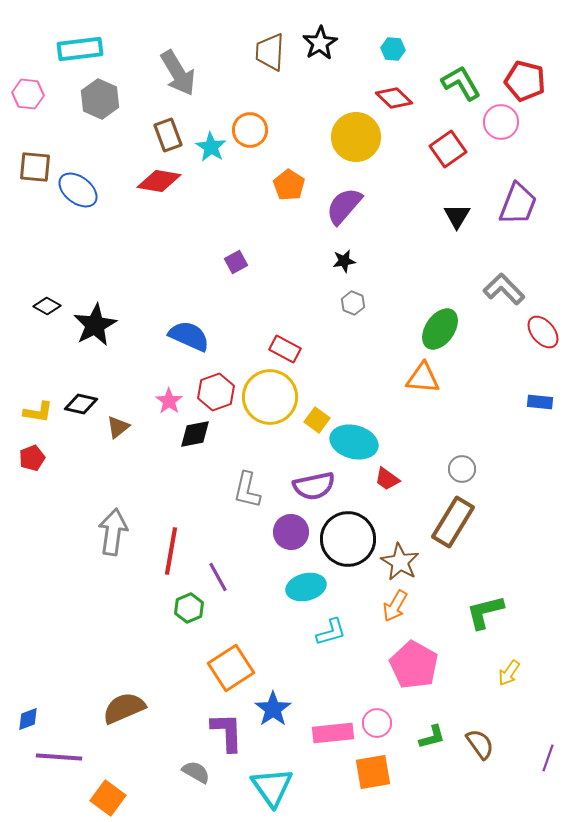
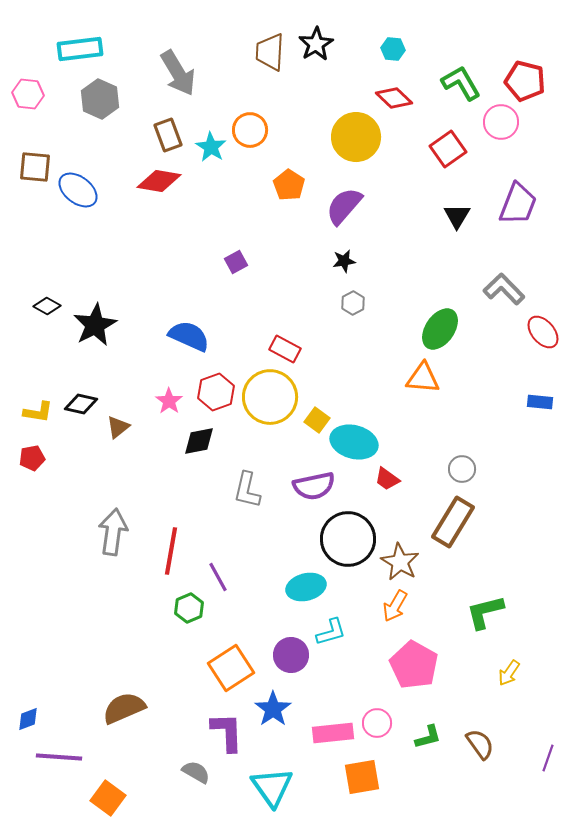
black star at (320, 43): moved 4 px left, 1 px down
gray hexagon at (353, 303): rotated 10 degrees clockwise
black diamond at (195, 434): moved 4 px right, 7 px down
red pentagon at (32, 458): rotated 10 degrees clockwise
purple circle at (291, 532): moved 123 px down
green L-shape at (432, 737): moved 4 px left
orange square at (373, 772): moved 11 px left, 5 px down
